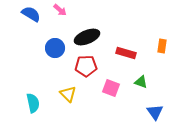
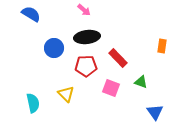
pink arrow: moved 24 px right
black ellipse: rotated 15 degrees clockwise
blue circle: moved 1 px left
red rectangle: moved 8 px left, 5 px down; rotated 30 degrees clockwise
yellow triangle: moved 2 px left
